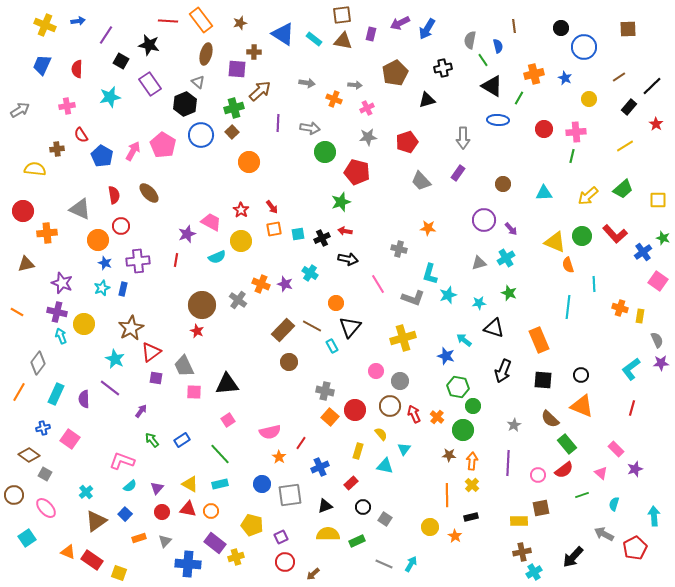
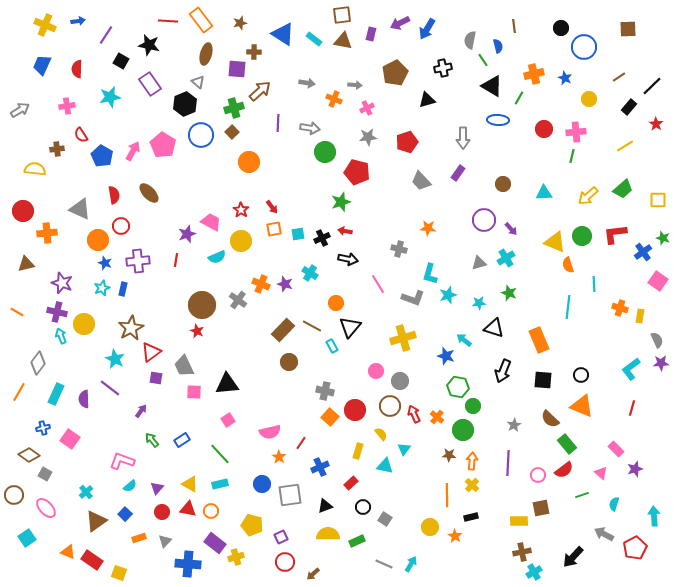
red L-shape at (615, 234): rotated 125 degrees clockwise
